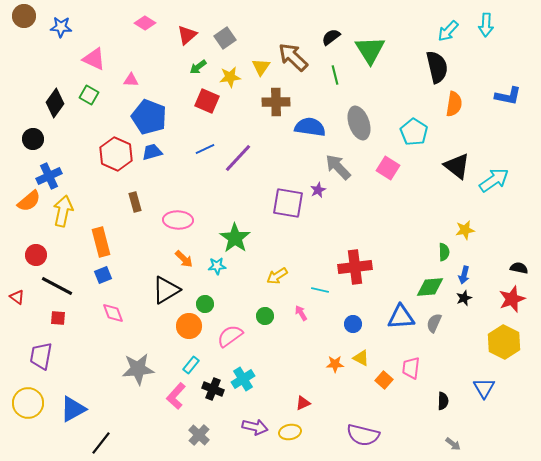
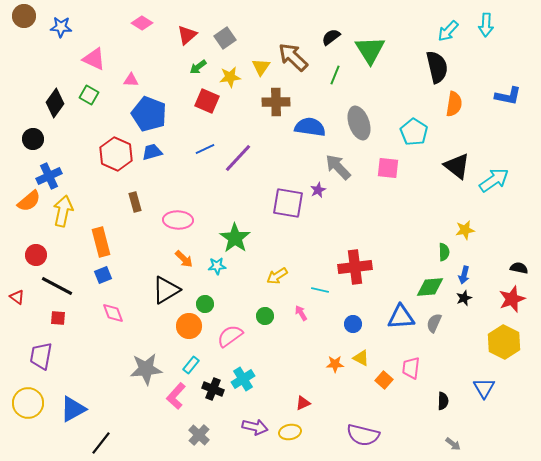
pink diamond at (145, 23): moved 3 px left
green line at (335, 75): rotated 36 degrees clockwise
blue pentagon at (149, 117): moved 3 px up
pink square at (388, 168): rotated 25 degrees counterclockwise
gray star at (138, 369): moved 8 px right
